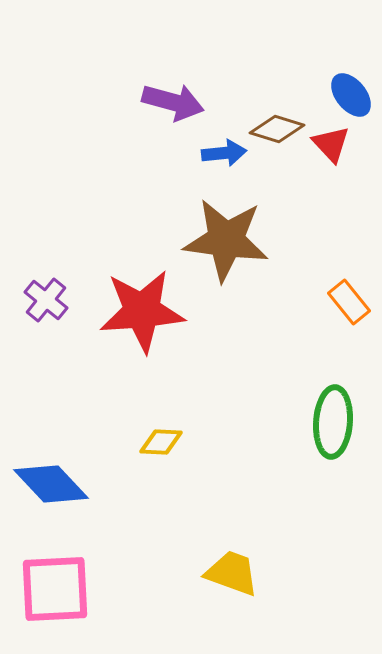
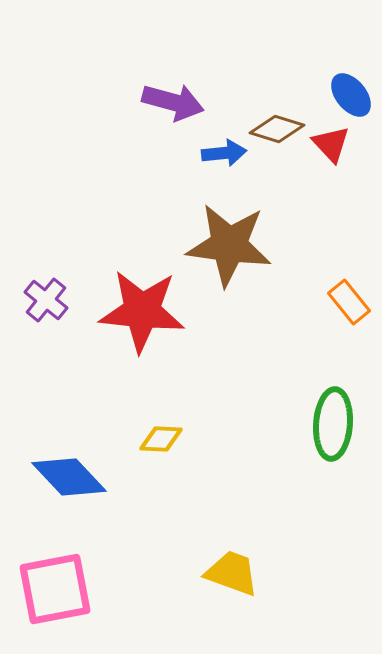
brown star: moved 3 px right, 5 px down
red star: rotated 10 degrees clockwise
green ellipse: moved 2 px down
yellow diamond: moved 3 px up
blue diamond: moved 18 px right, 7 px up
pink square: rotated 8 degrees counterclockwise
